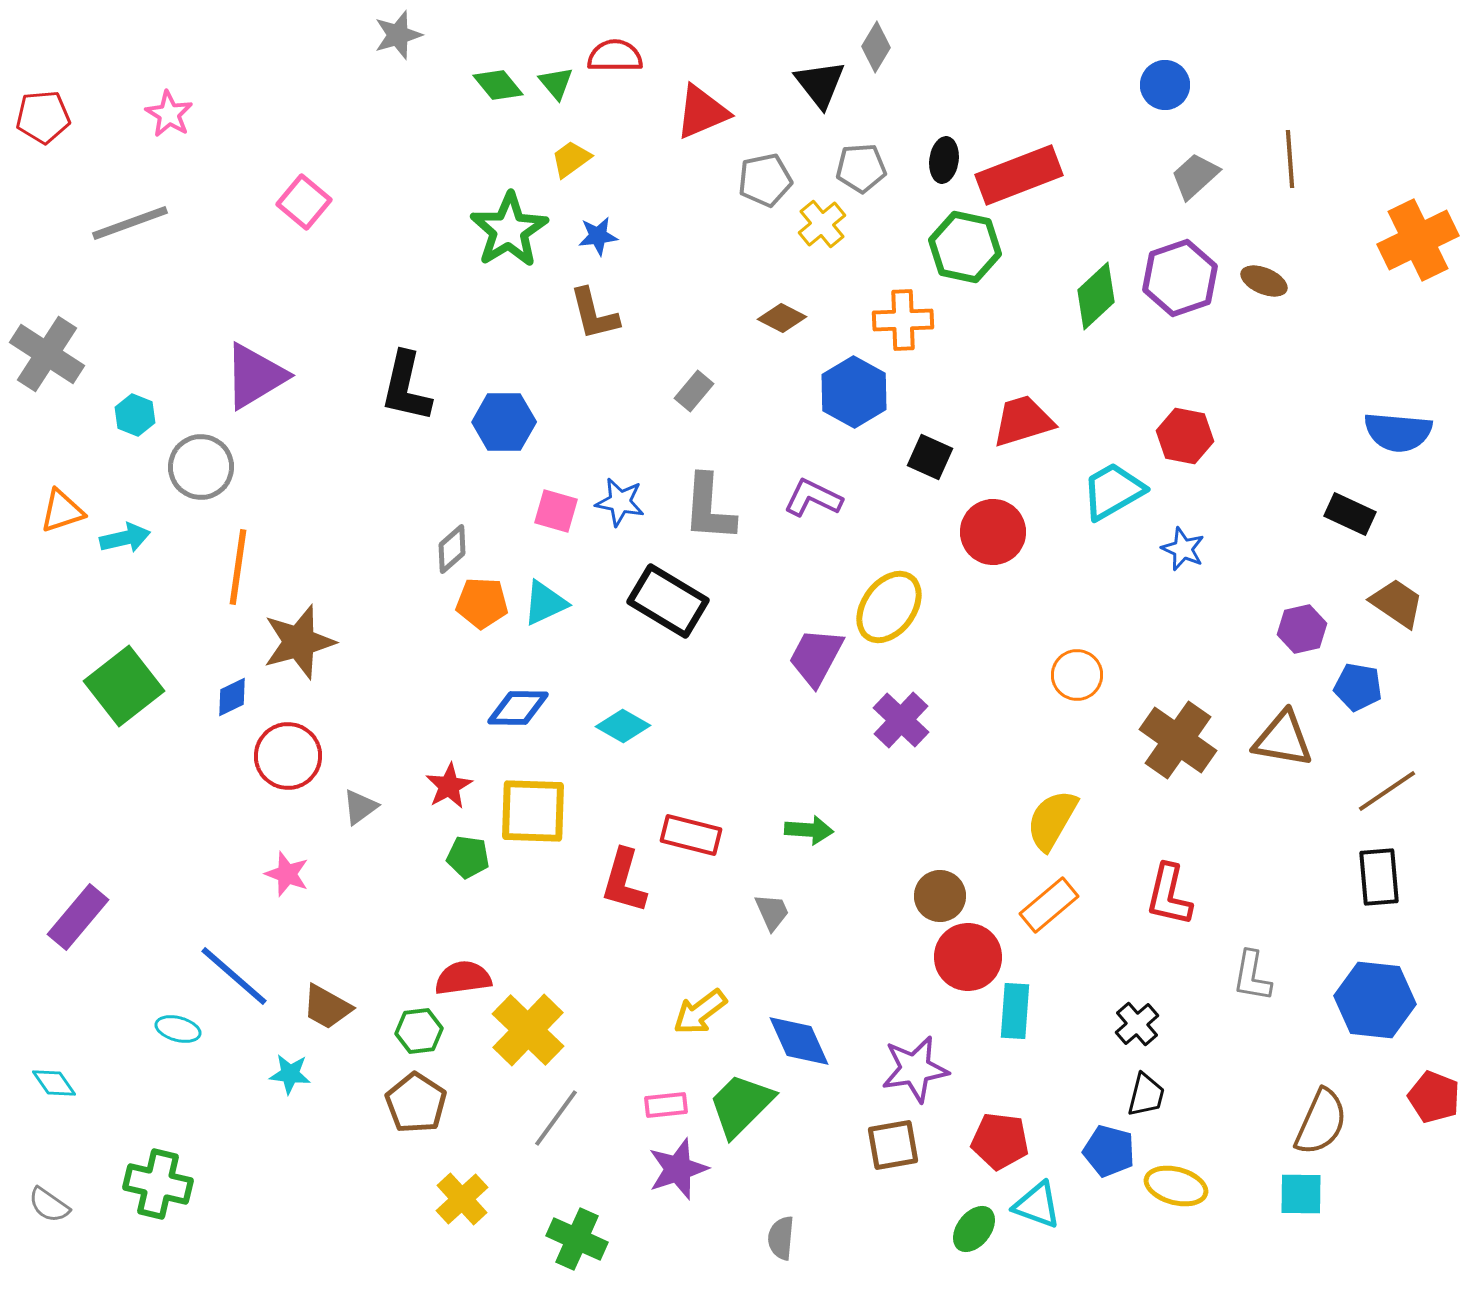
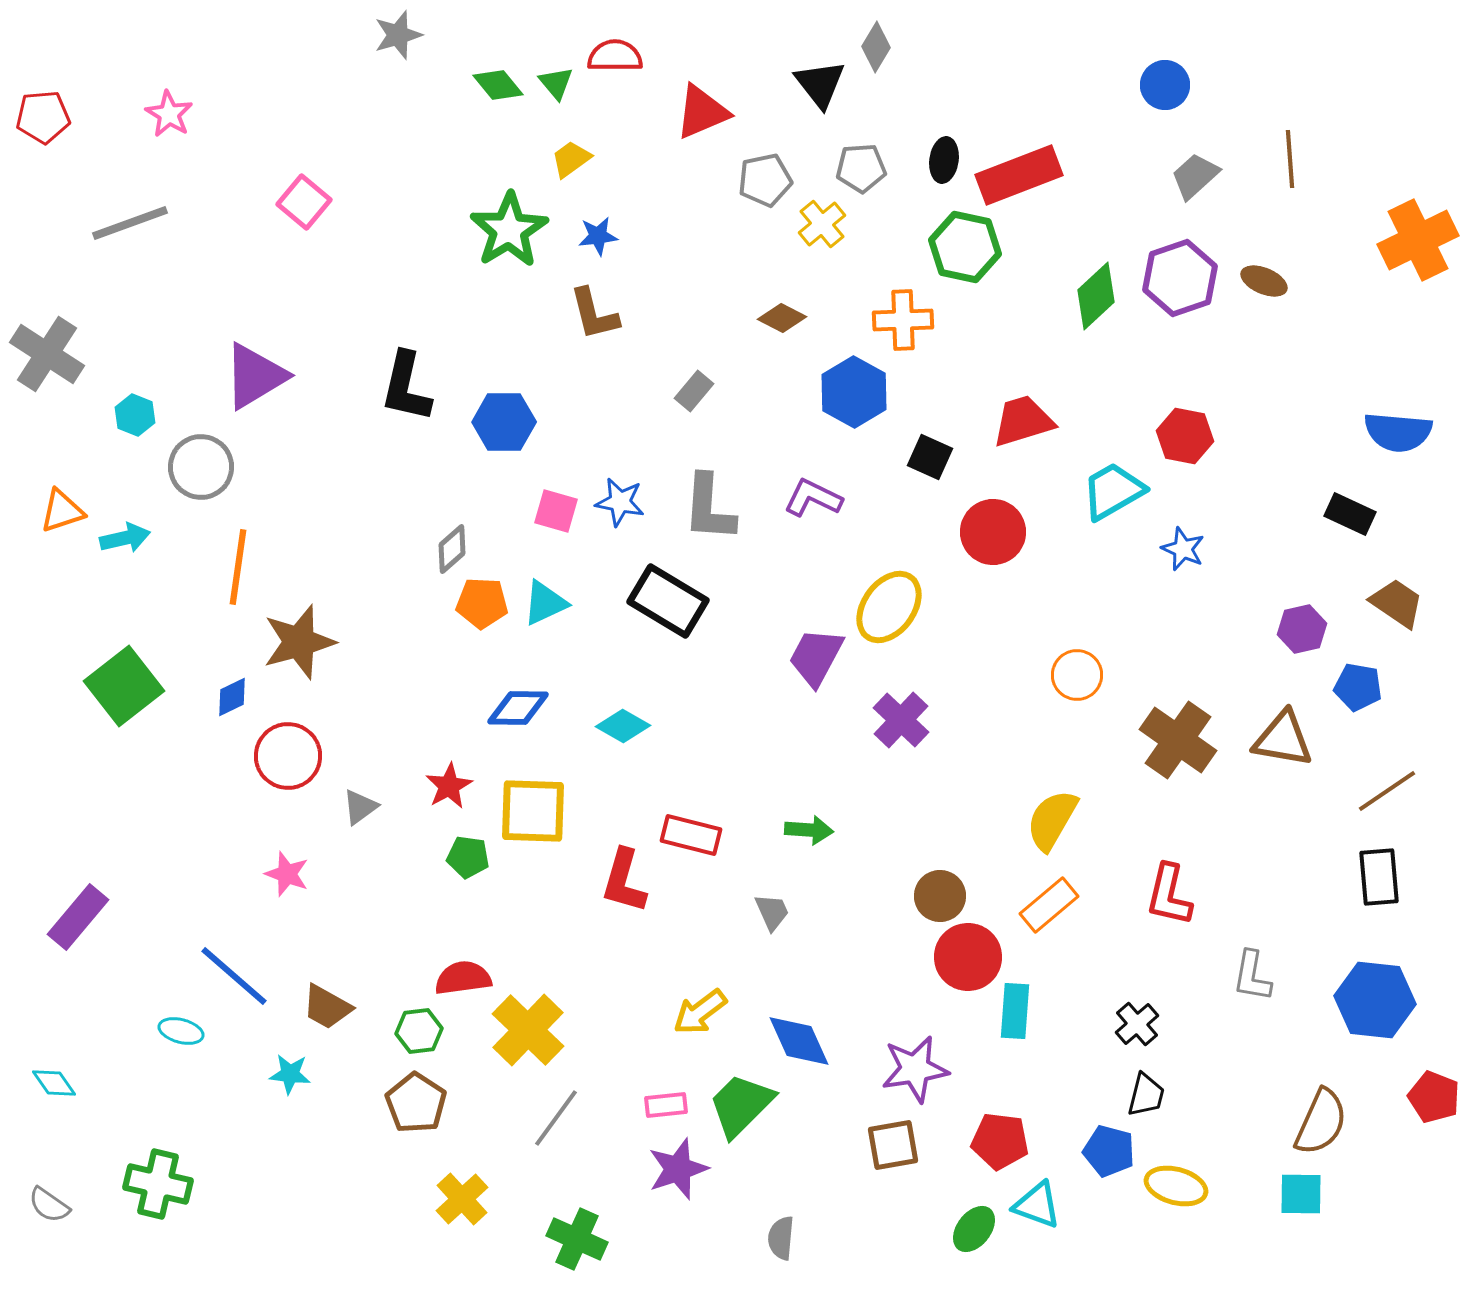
cyan ellipse at (178, 1029): moved 3 px right, 2 px down
